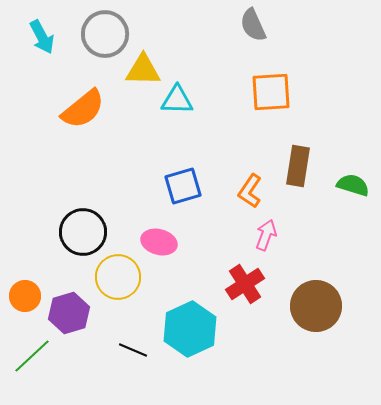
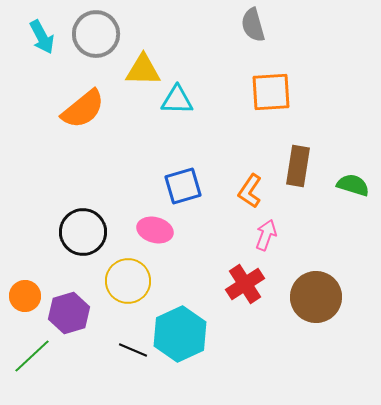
gray semicircle: rotated 8 degrees clockwise
gray circle: moved 9 px left
pink ellipse: moved 4 px left, 12 px up
yellow circle: moved 10 px right, 4 px down
brown circle: moved 9 px up
cyan hexagon: moved 10 px left, 5 px down
